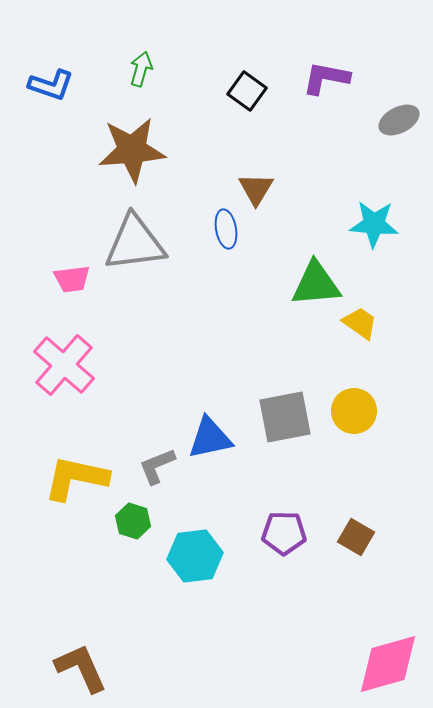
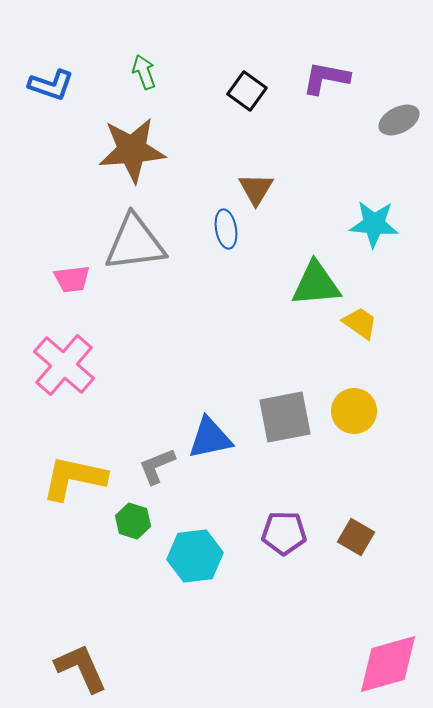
green arrow: moved 3 px right, 3 px down; rotated 36 degrees counterclockwise
yellow L-shape: moved 2 px left
